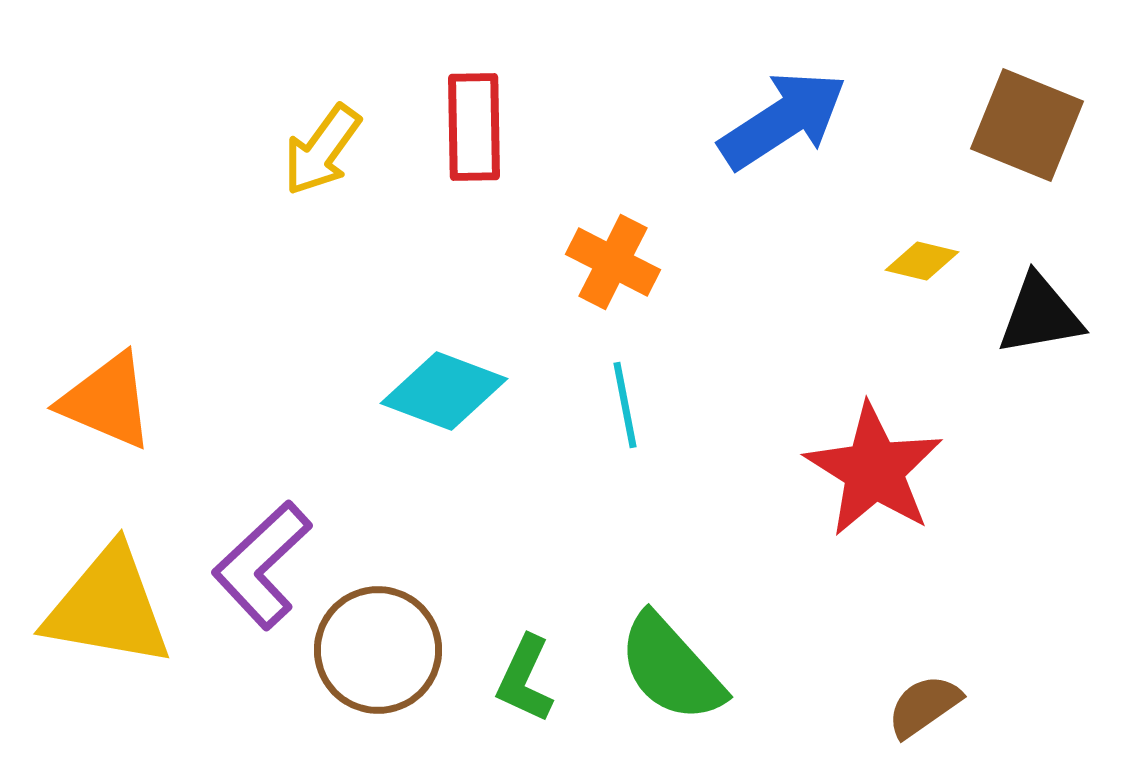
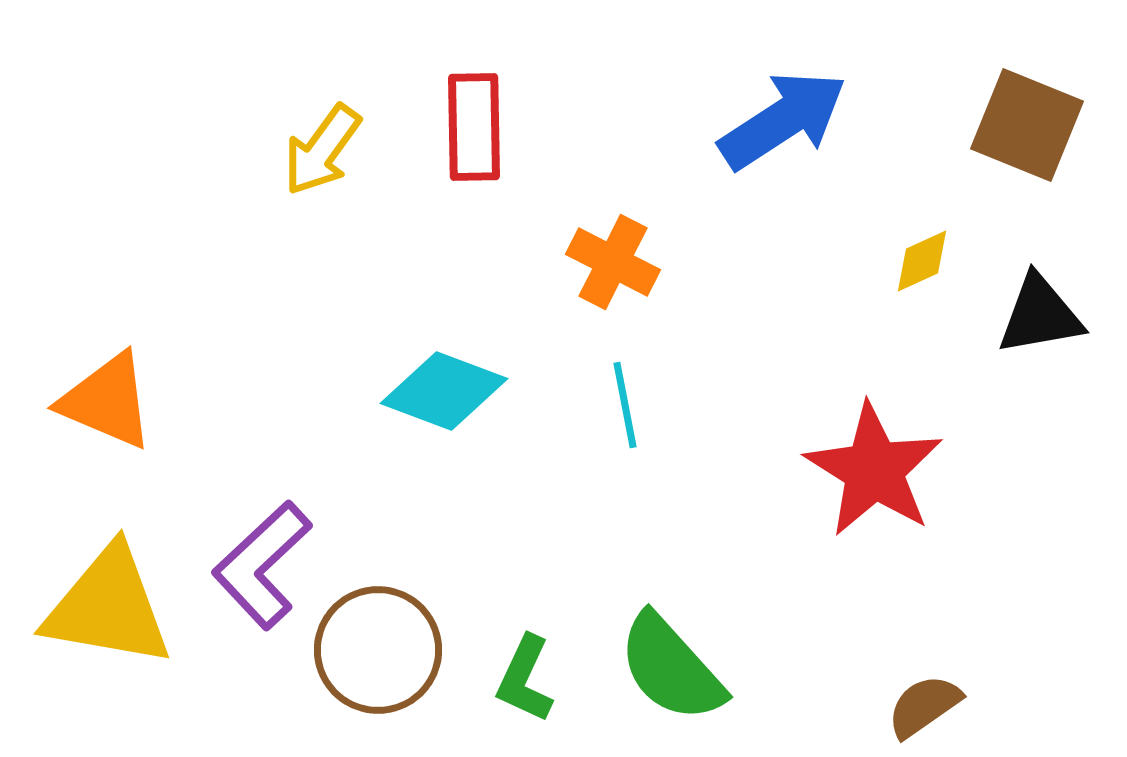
yellow diamond: rotated 38 degrees counterclockwise
